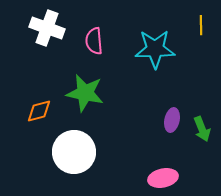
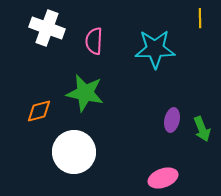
yellow line: moved 1 px left, 7 px up
pink semicircle: rotated 8 degrees clockwise
pink ellipse: rotated 8 degrees counterclockwise
